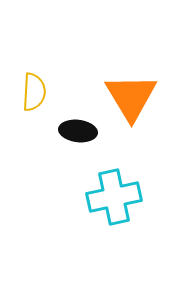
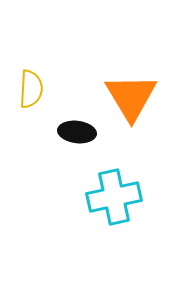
yellow semicircle: moved 3 px left, 3 px up
black ellipse: moved 1 px left, 1 px down
